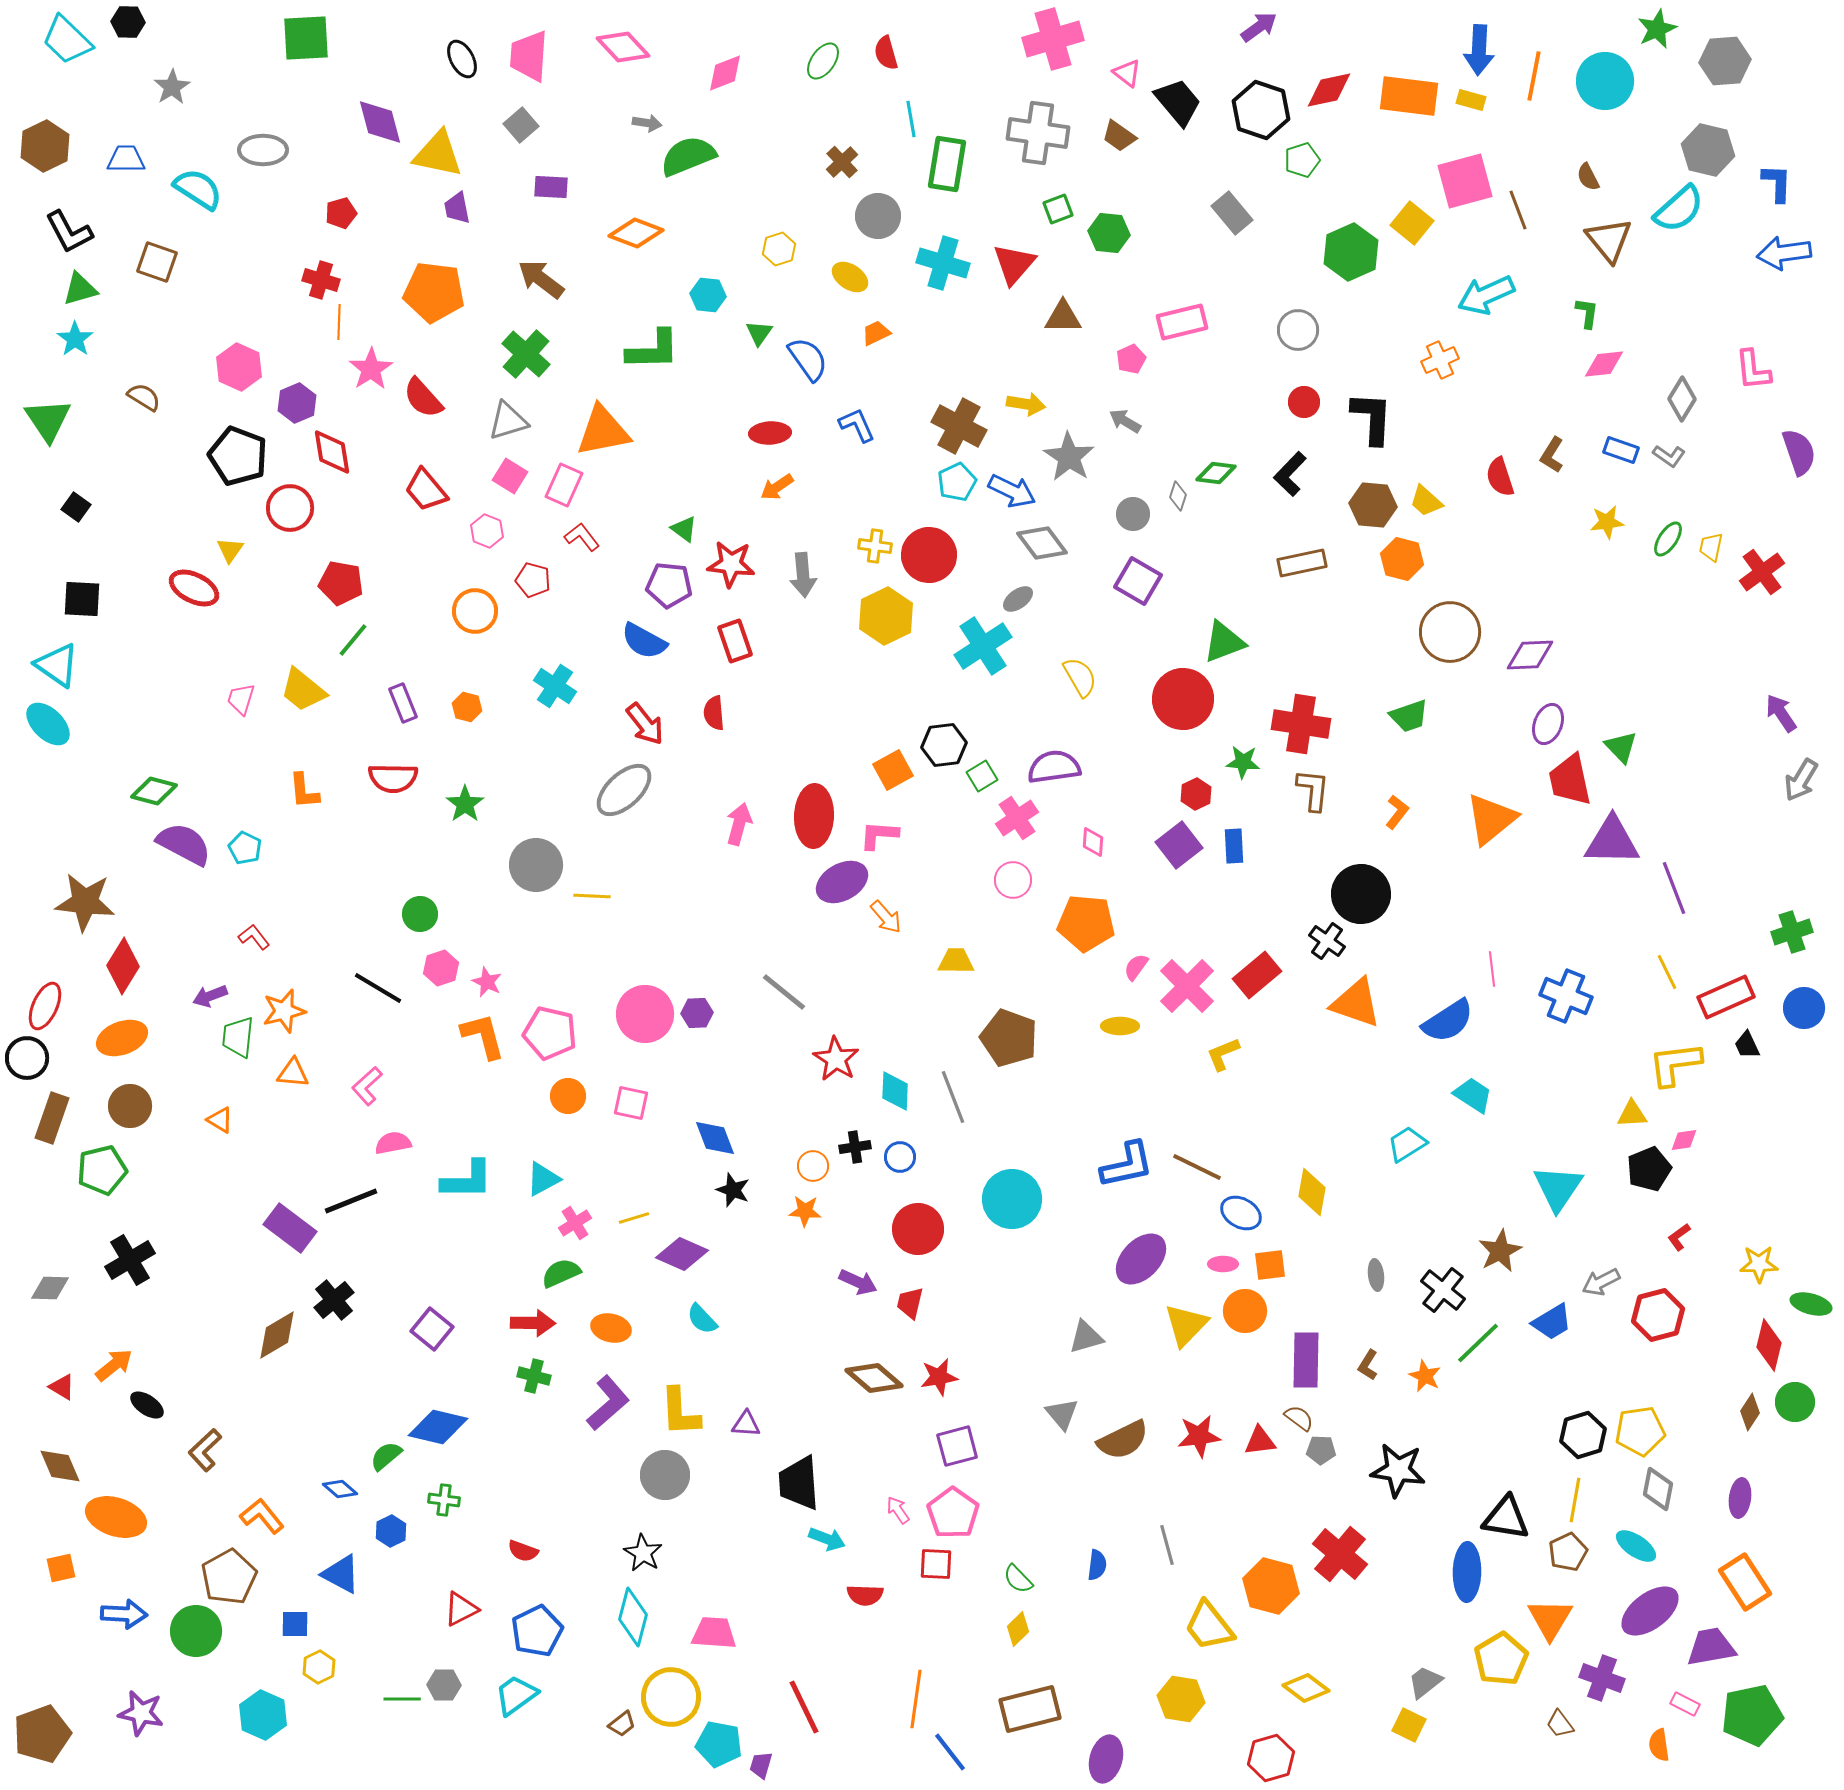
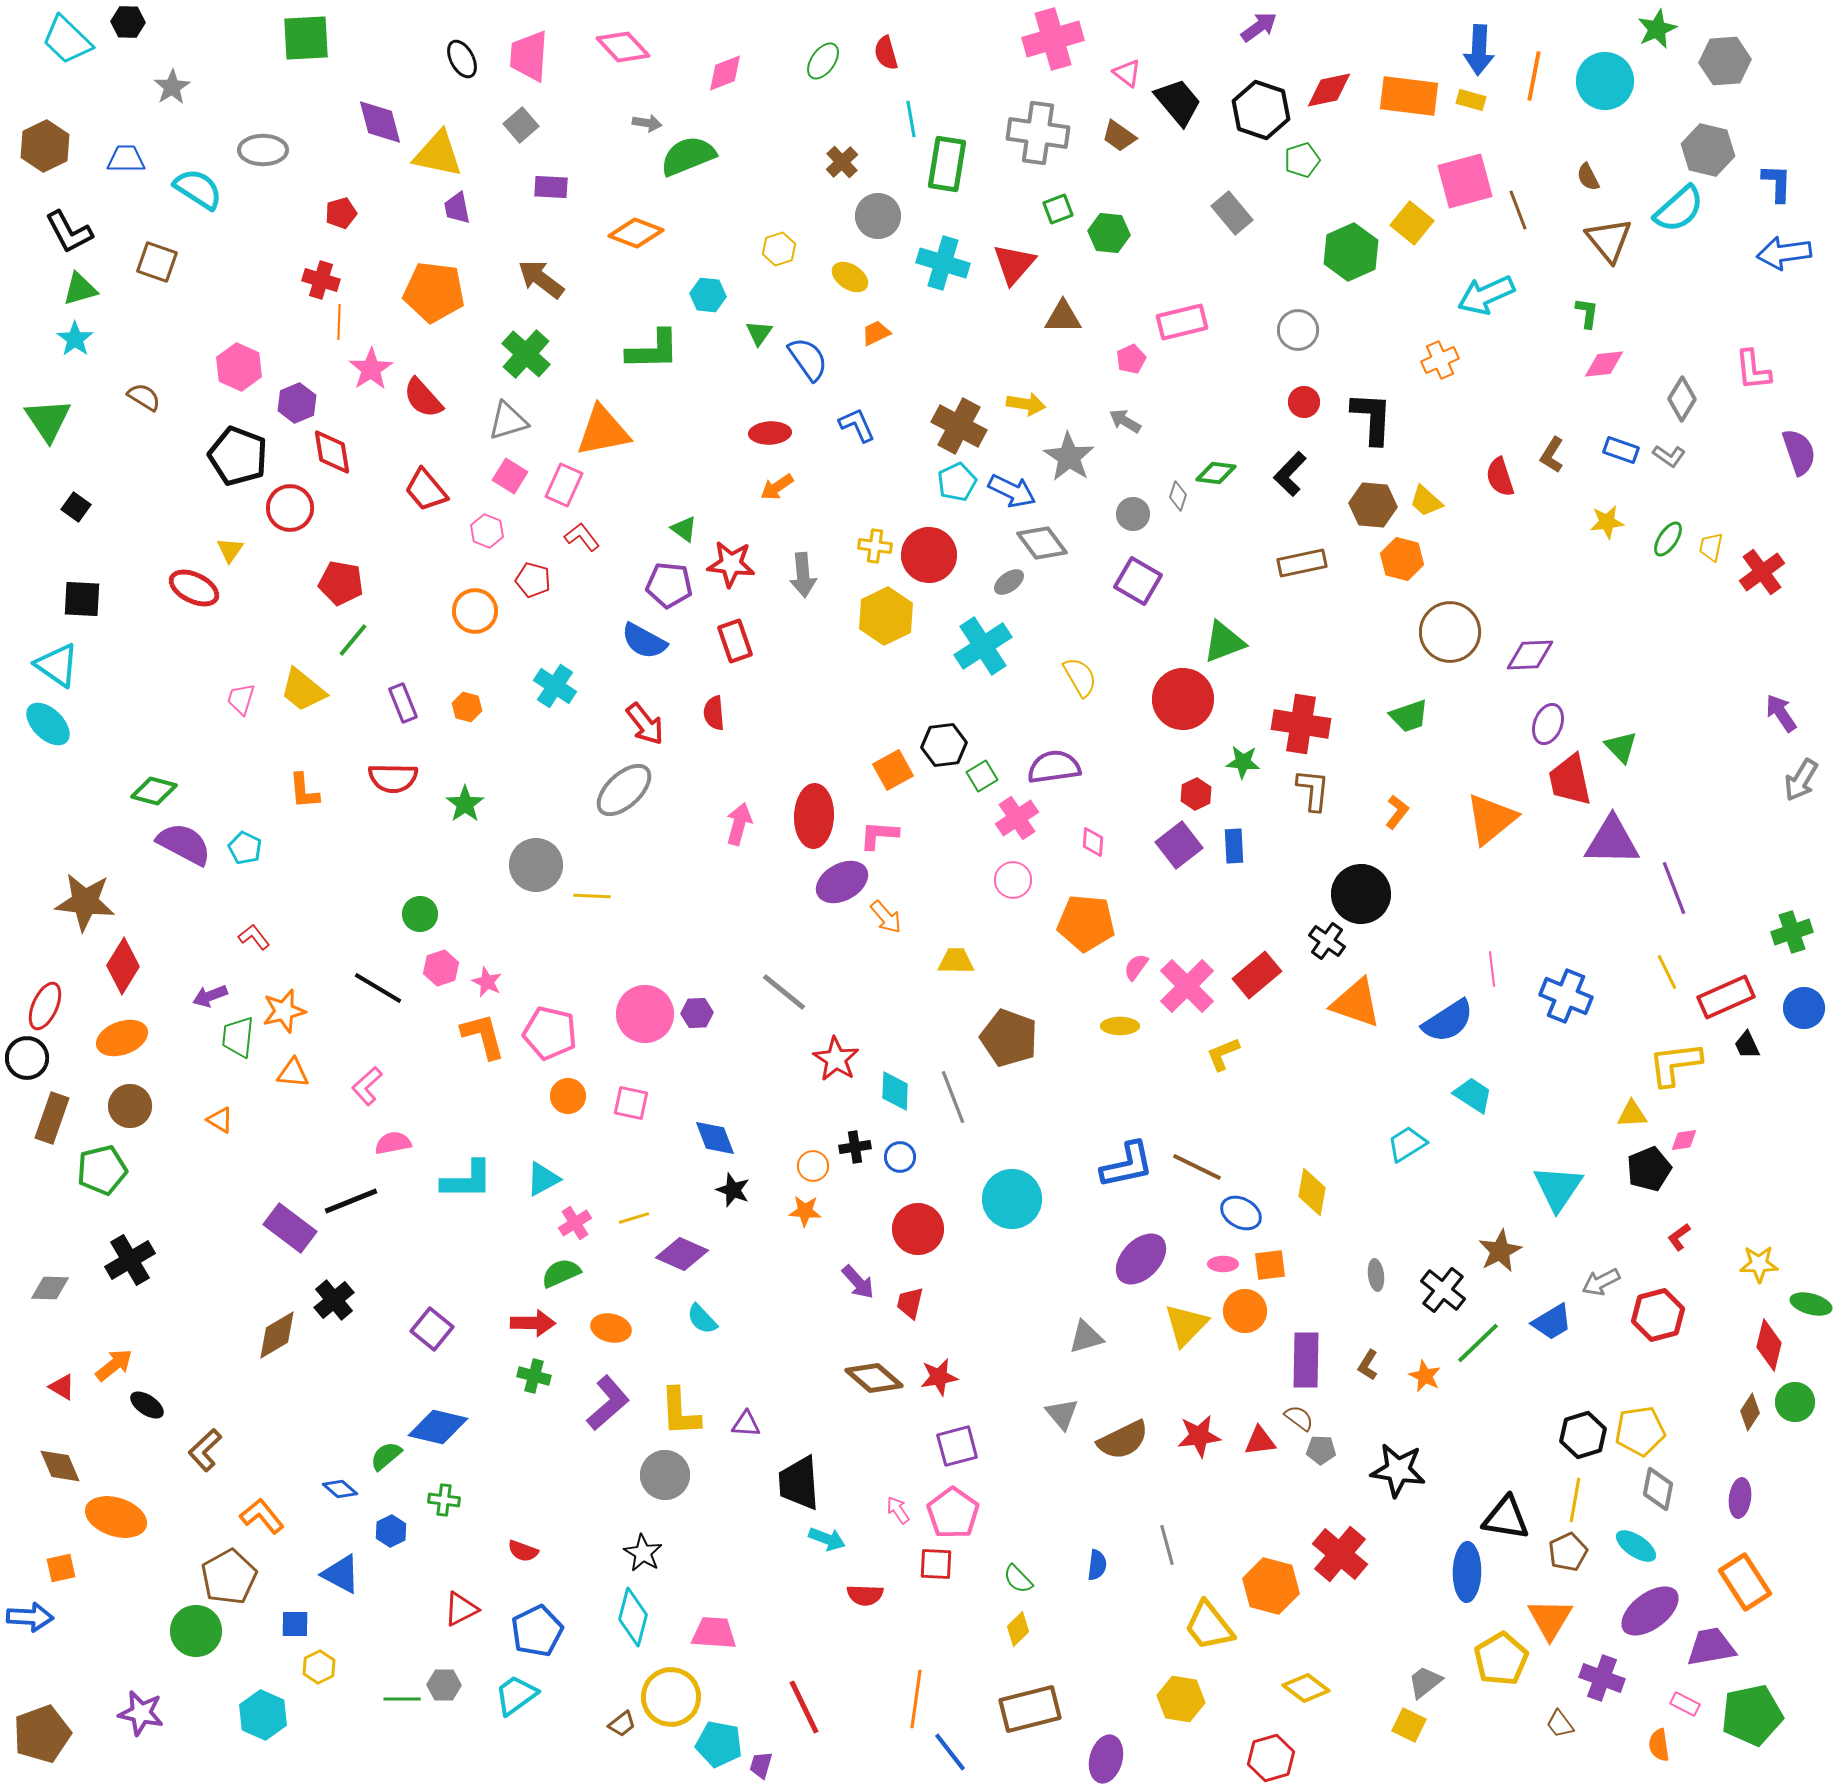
gray ellipse at (1018, 599): moved 9 px left, 17 px up
purple arrow at (858, 1282): rotated 24 degrees clockwise
blue arrow at (124, 1614): moved 94 px left, 3 px down
